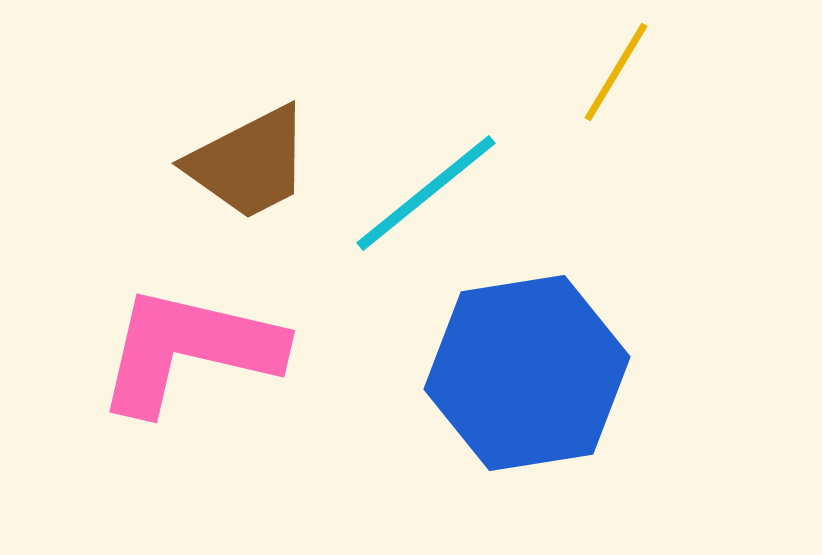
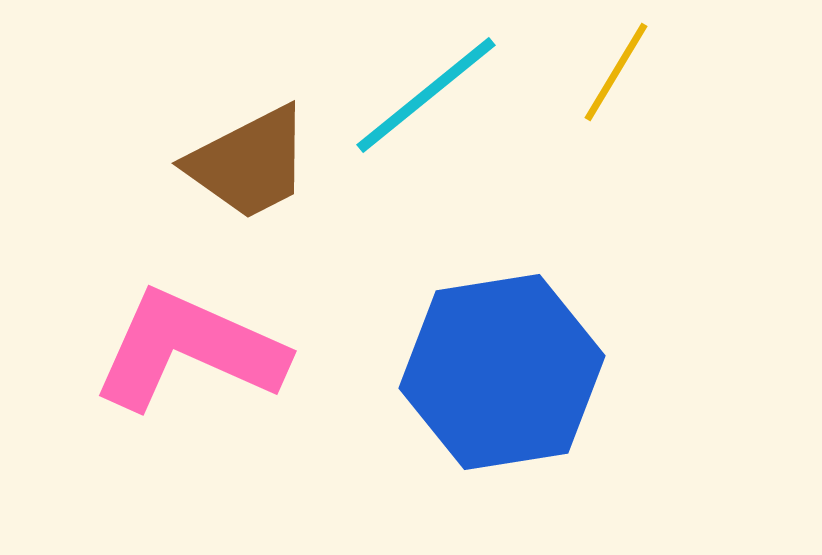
cyan line: moved 98 px up
pink L-shape: rotated 11 degrees clockwise
blue hexagon: moved 25 px left, 1 px up
